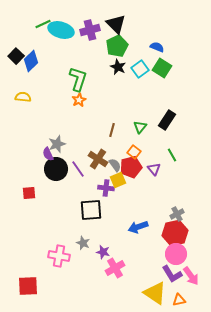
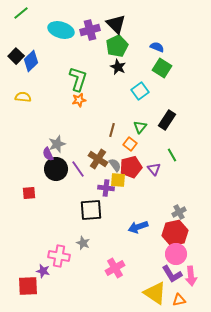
green line at (43, 24): moved 22 px left, 11 px up; rotated 14 degrees counterclockwise
cyan square at (140, 69): moved 22 px down
orange star at (79, 100): rotated 16 degrees clockwise
orange square at (134, 152): moved 4 px left, 8 px up
yellow square at (118, 180): rotated 28 degrees clockwise
gray cross at (177, 214): moved 2 px right, 2 px up
purple star at (103, 252): moved 60 px left, 19 px down
pink arrow at (191, 276): rotated 30 degrees clockwise
